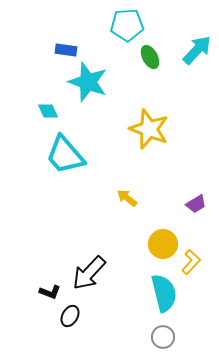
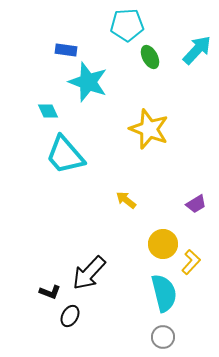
yellow arrow: moved 1 px left, 2 px down
